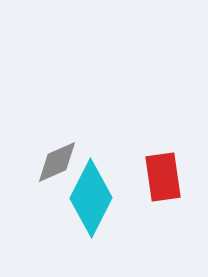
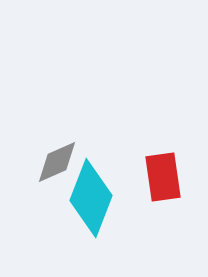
cyan diamond: rotated 6 degrees counterclockwise
